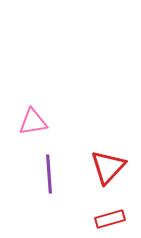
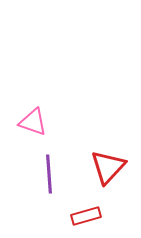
pink triangle: rotated 28 degrees clockwise
red rectangle: moved 24 px left, 3 px up
